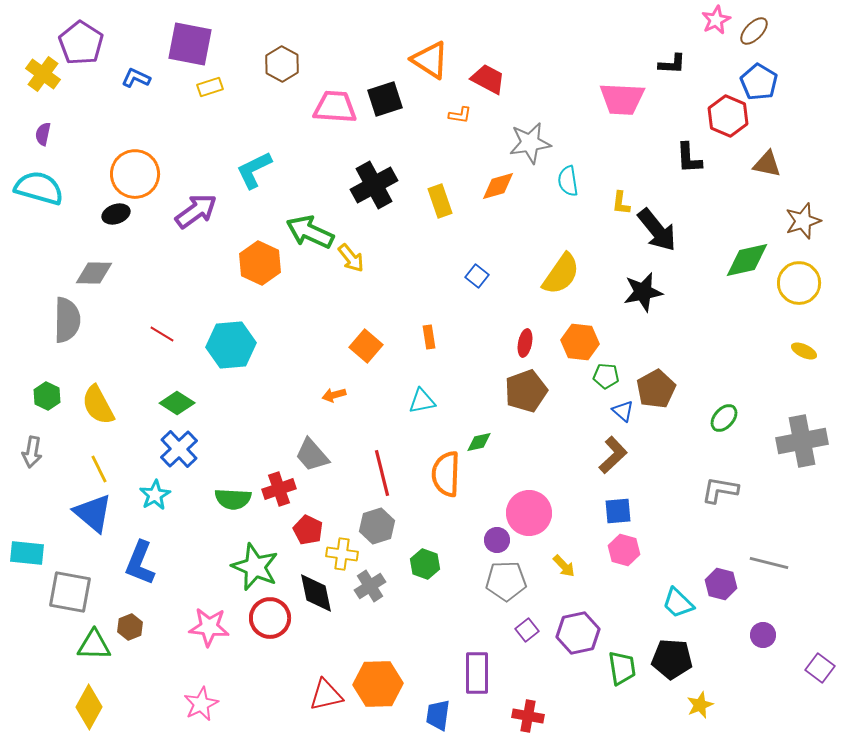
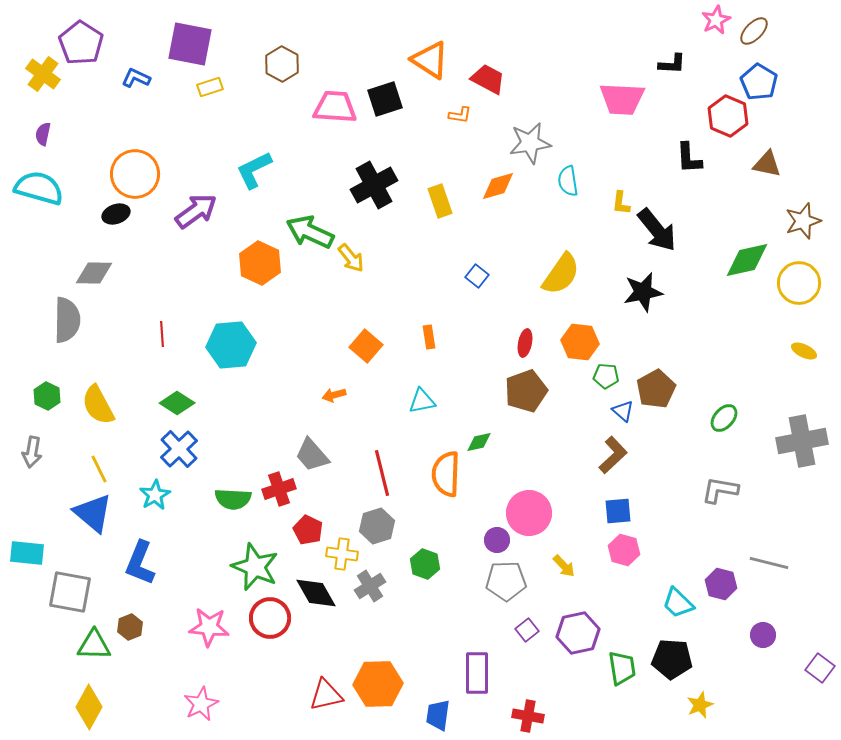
red line at (162, 334): rotated 55 degrees clockwise
black diamond at (316, 593): rotated 18 degrees counterclockwise
